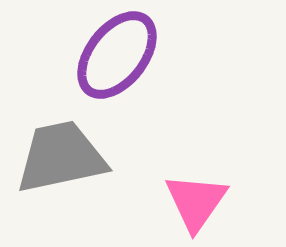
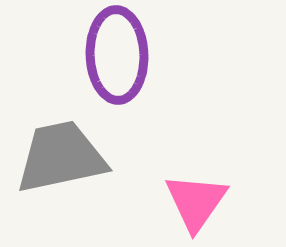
purple ellipse: rotated 40 degrees counterclockwise
